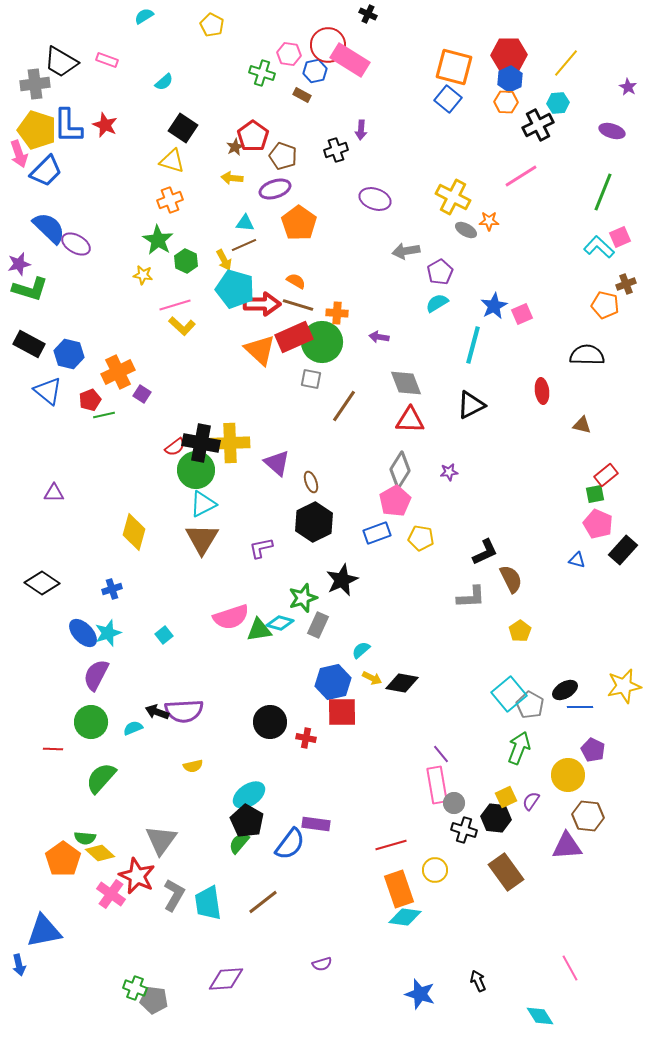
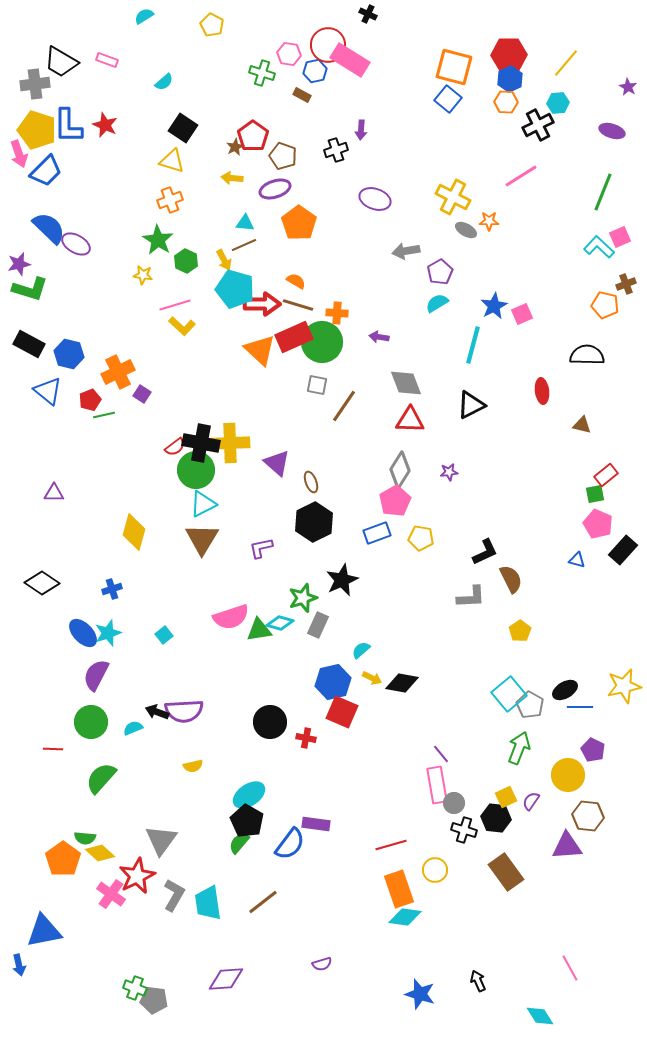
gray square at (311, 379): moved 6 px right, 6 px down
red square at (342, 712): rotated 24 degrees clockwise
red star at (137, 876): rotated 21 degrees clockwise
